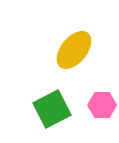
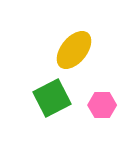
green square: moved 11 px up
